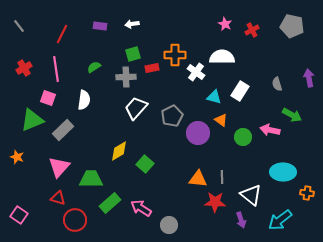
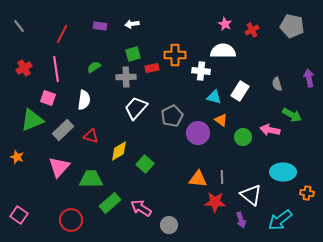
white semicircle at (222, 57): moved 1 px right, 6 px up
white cross at (196, 72): moved 5 px right, 1 px up; rotated 30 degrees counterclockwise
red triangle at (58, 198): moved 33 px right, 62 px up
red circle at (75, 220): moved 4 px left
